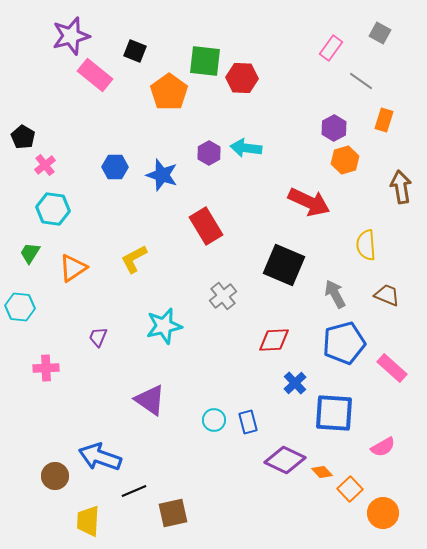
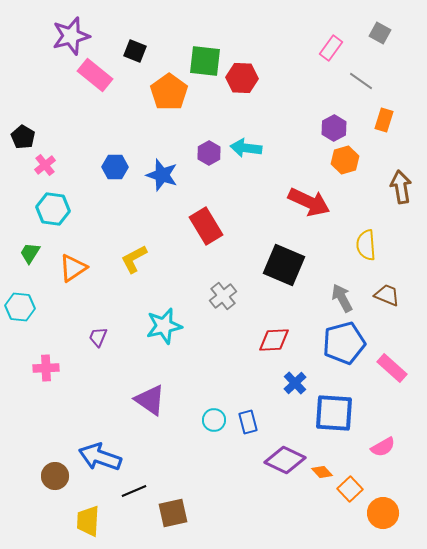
gray arrow at (335, 294): moved 7 px right, 4 px down
